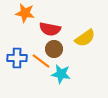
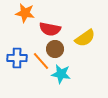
brown circle: moved 1 px right
orange line: rotated 12 degrees clockwise
